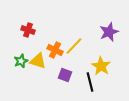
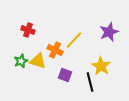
yellow line: moved 6 px up
